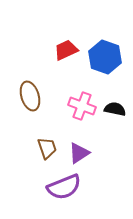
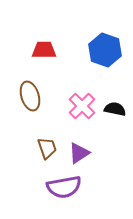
red trapezoid: moved 22 px left; rotated 25 degrees clockwise
blue hexagon: moved 7 px up
pink cross: rotated 24 degrees clockwise
purple semicircle: rotated 12 degrees clockwise
